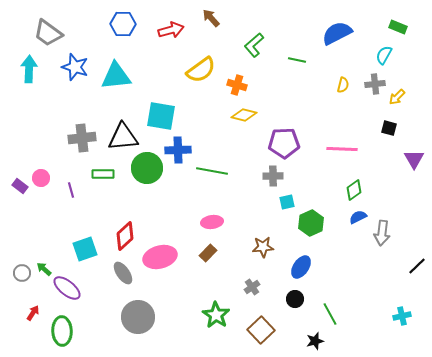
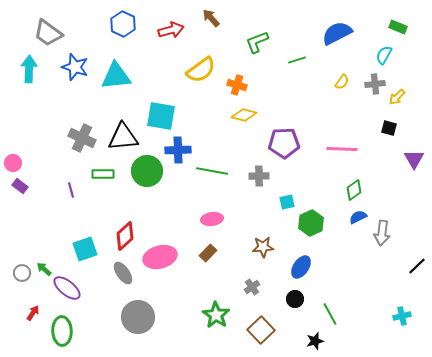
blue hexagon at (123, 24): rotated 25 degrees clockwise
green L-shape at (254, 45): moved 3 px right, 3 px up; rotated 20 degrees clockwise
green line at (297, 60): rotated 30 degrees counterclockwise
yellow semicircle at (343, 85): moved 1 px left, 3 px up; rotated 21 degrees clockwise
gray cross at (82, 138): rotated 32 degrees clockwise
green circle at (147, 168): moved 3 px down
gray cross at (273, 176): moved 14 px left
pink circle at (41, 178): moved 28 px left, 15 px up
pink ellipse at (212, 222): moved 3 px up
